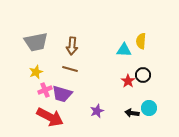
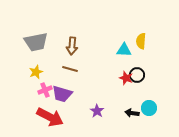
black circle: moved 6 px left
red star: moved 2 px left, 3 px up; rotated 16 degrees counterclockwise
purple star: rotated 16 degrees counterclockwise
